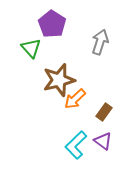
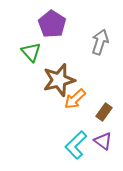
green triangle: moved 4 px down
